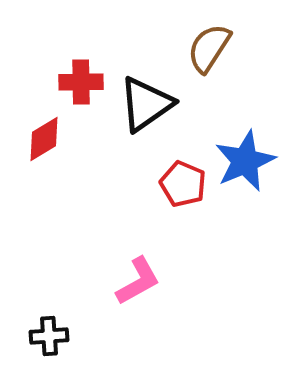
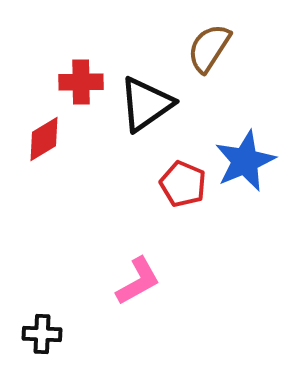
black cross: moved 7 px left, 2 px up; rotated 6 degrees clockwise
